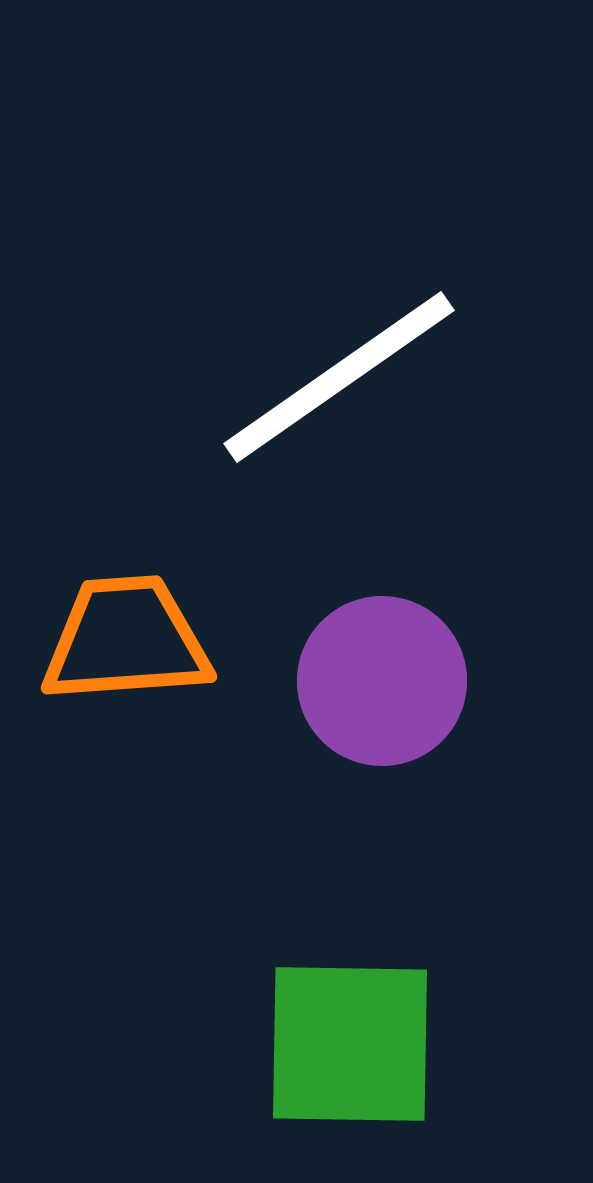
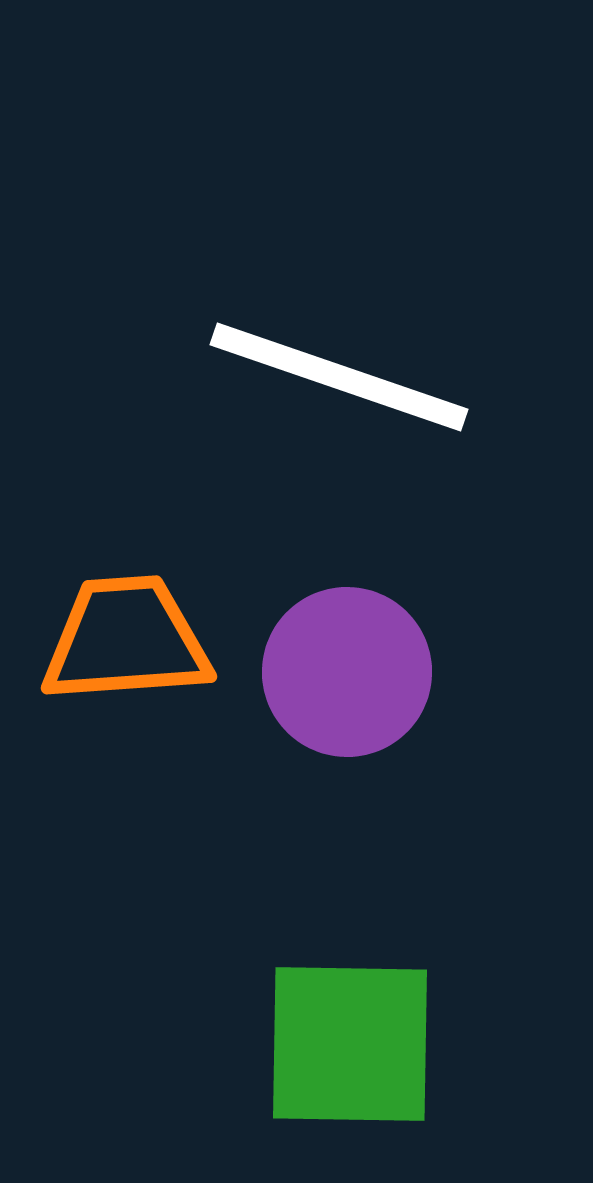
white line: rotated 54 degrees clockwise
purple circle: moved 35 px left, 9 px up
